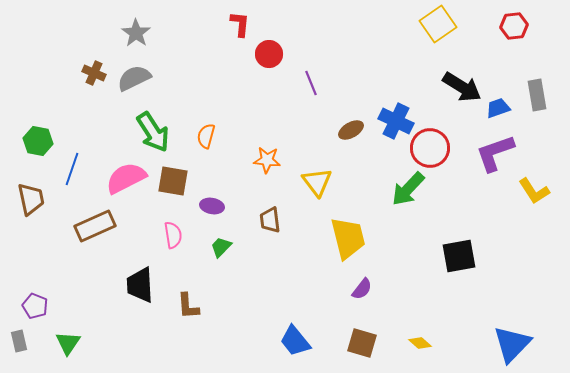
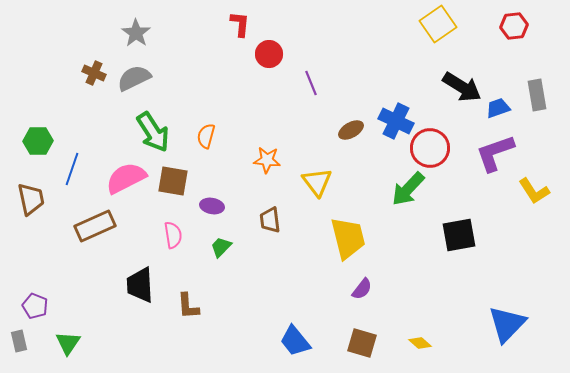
green hexagon at (38, 141): rotated 12 degrees counterclockwise
black square at (459, 256): moved 21 px up
blue triangle at (512, 344): moved 5 px left, 20 px up
